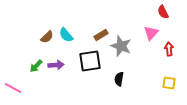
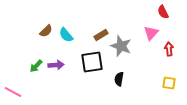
brown semicircle: moved 1 px left, 6 px up
black square: moved 2 px right, 1 px down
pink line: moved 4 px down
